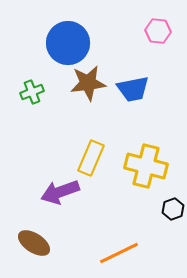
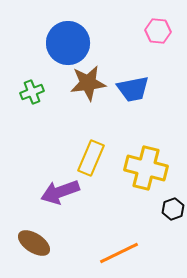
yellow cross: moved 2 px down
